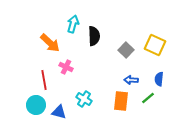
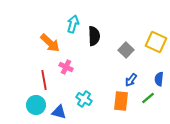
yellow square: moved 1 px right, 3 px up
blue arrow: rotated 56 degrees counterclockwise
